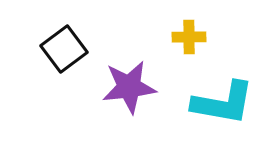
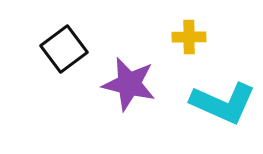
purple star: moved 3 px up; rotated 20 degrees clockwise
cyan L-shape: rotated 14 degrees clockwise
